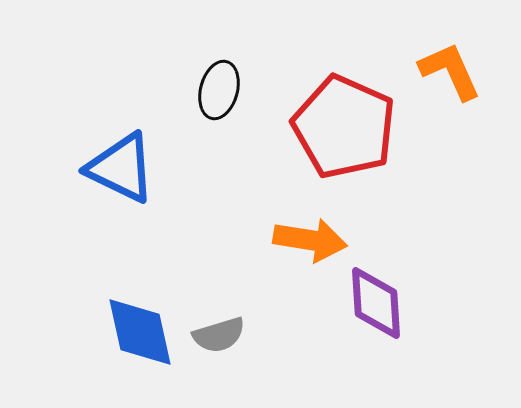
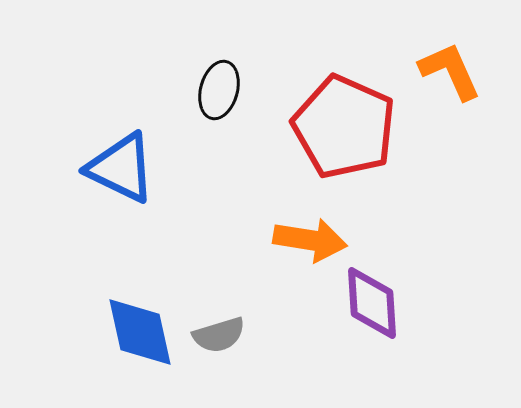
purple diamond: moved 4 px left
